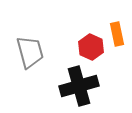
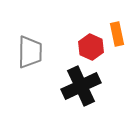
gray trapezoid: rotated 16 degrees clockwise
black cross: moved 2 px right; rotated 9 degrees counterclockwise
